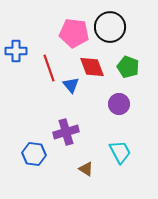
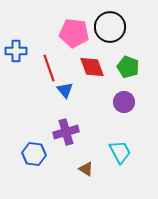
blue triangle: moved 6 px left, 5 px down
purple circle: moved 5 px right, 2 px up
